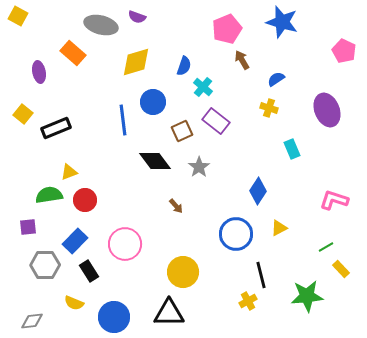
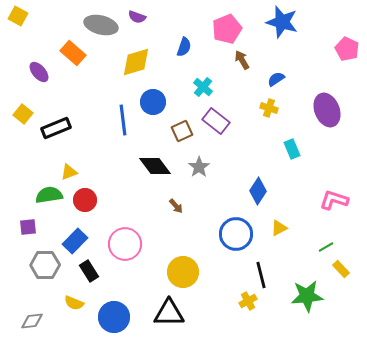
pink pentagon at (344, 51): moved 3 px right, 2 px up
blue semicircle at (184, 66): moved 19 px up
purple ellipse at (39, 72): rotated 30 degrees counterclockwise
black diamond at (155, 161): moved 5 px down
